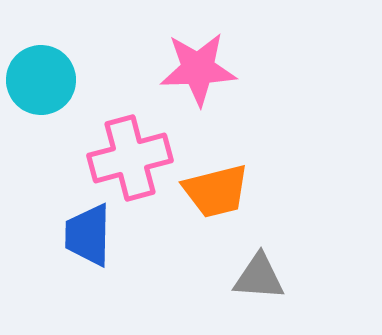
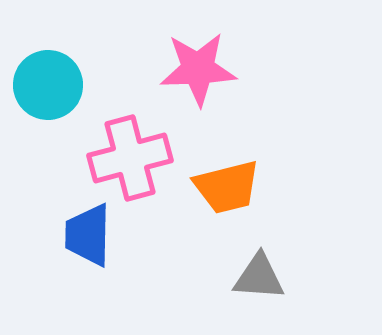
cyan circle: moved 7 px right, 5 px down
orange trapezoid: moved 11 px right, 4 px up
